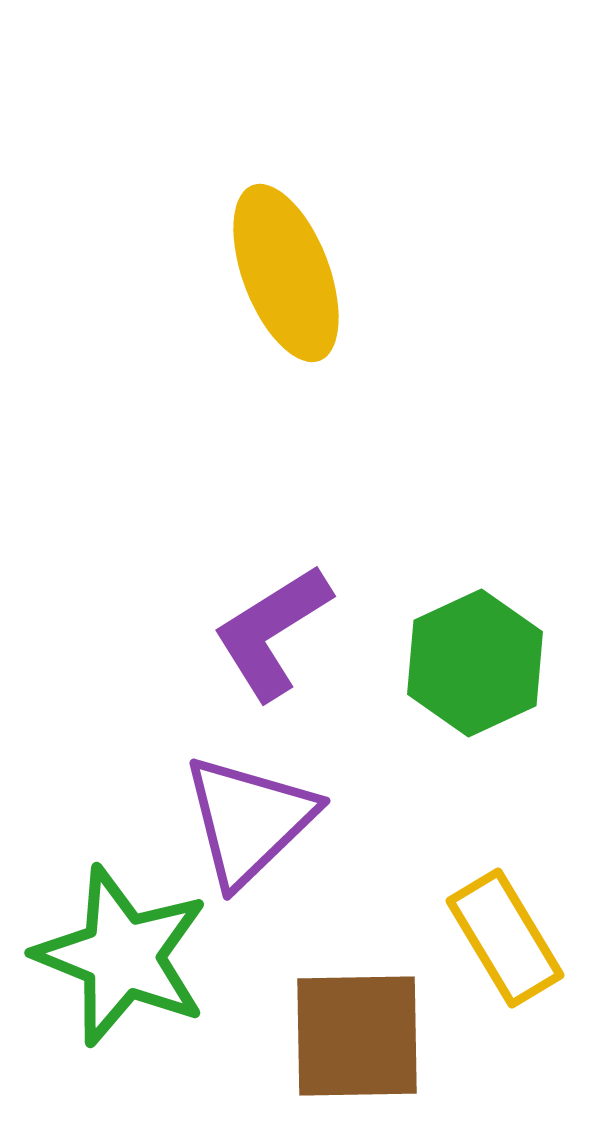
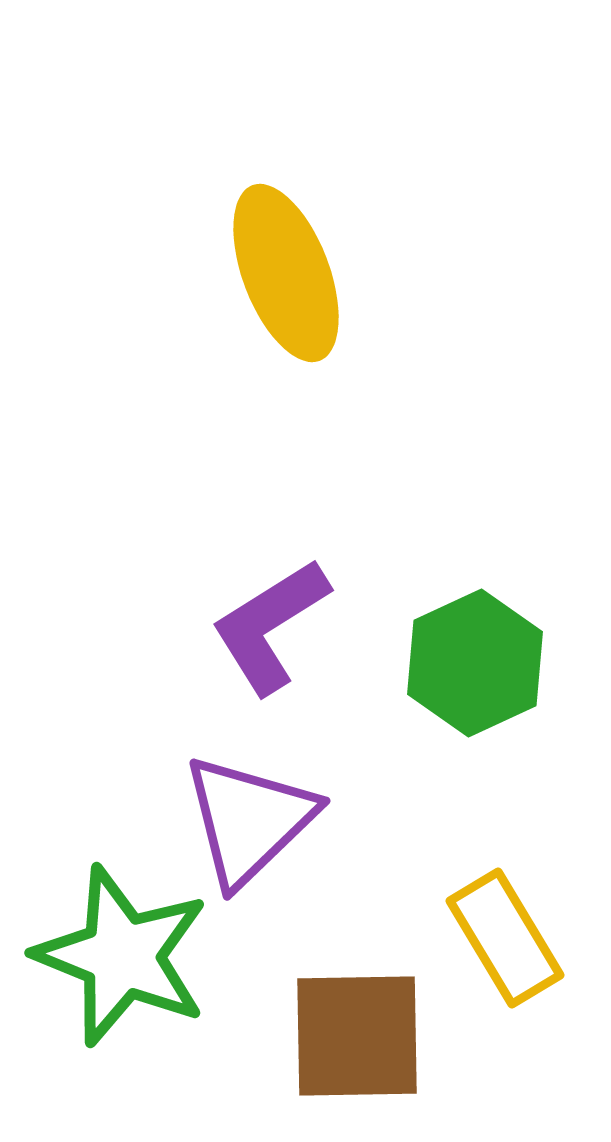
purple L-shape: moved 2 px left, 6 px up
